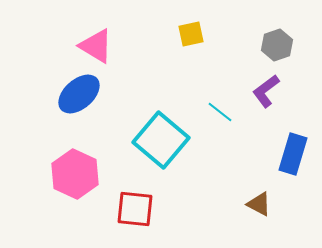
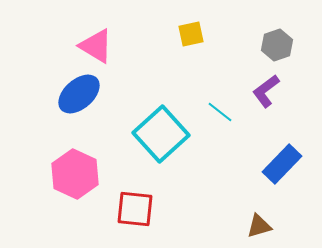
cyan square: moved 6 px up; rotated 8 degrees clockwise
blue rectangle: moved 11 px left, 10 px down; rotated 27 degrees clockwise
brown triangle: moved 22 px down; rotated 44 degrees counterclockwise
